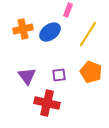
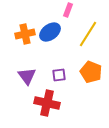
orange cross: moved 2 px right, 5 px down
